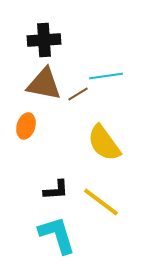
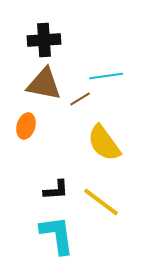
brown line: moved 2 px right, 5 px down
cyan L-shape: rotated 9 degrees clockwise
